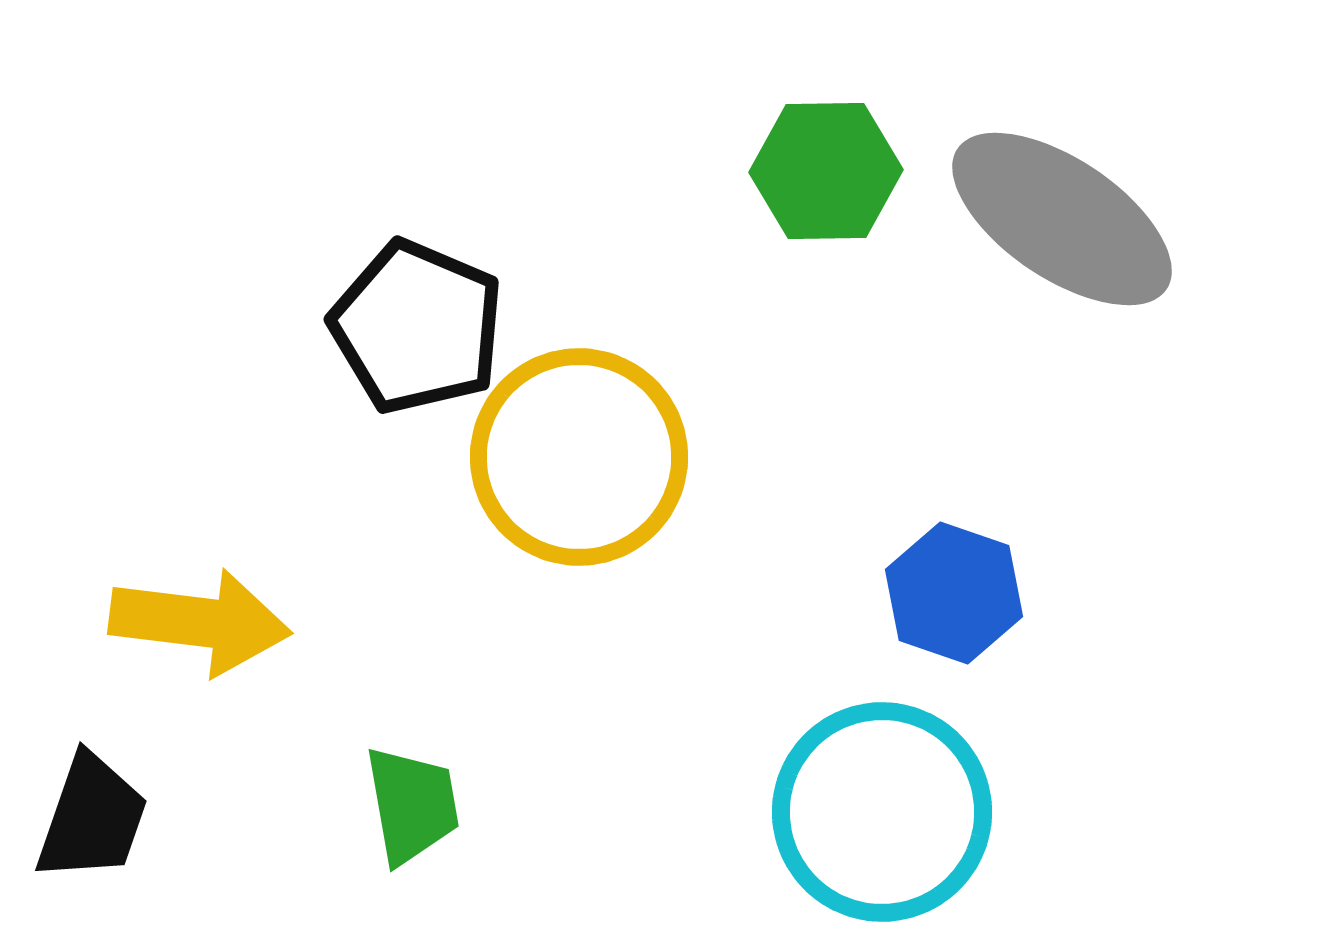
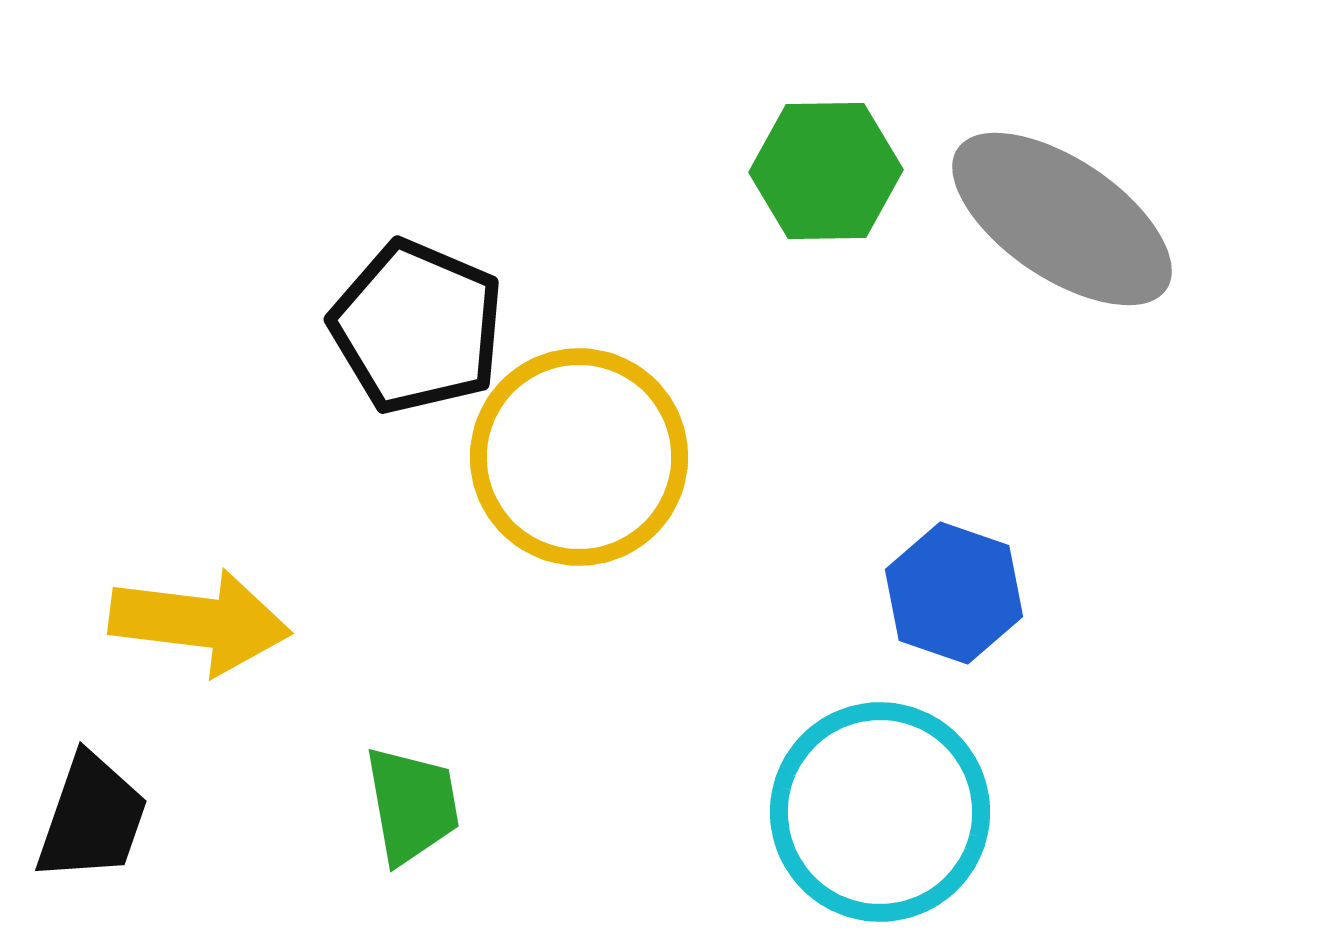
cyan circle: moved 2 px left
